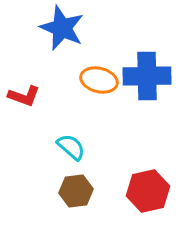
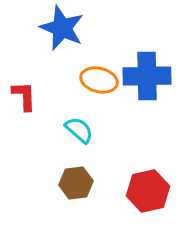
red L-shape: rotated 112 degrees counterclockwise
cyan semicircle: moved 8 px right, 17 px up
brown hexagon: moved 8 px up
